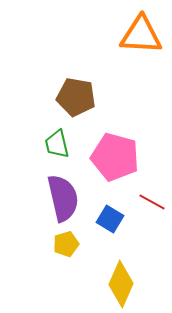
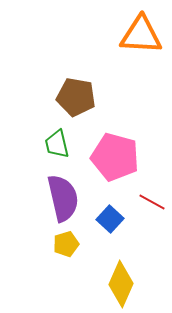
blue square: rotated 12 degrees clockwise
